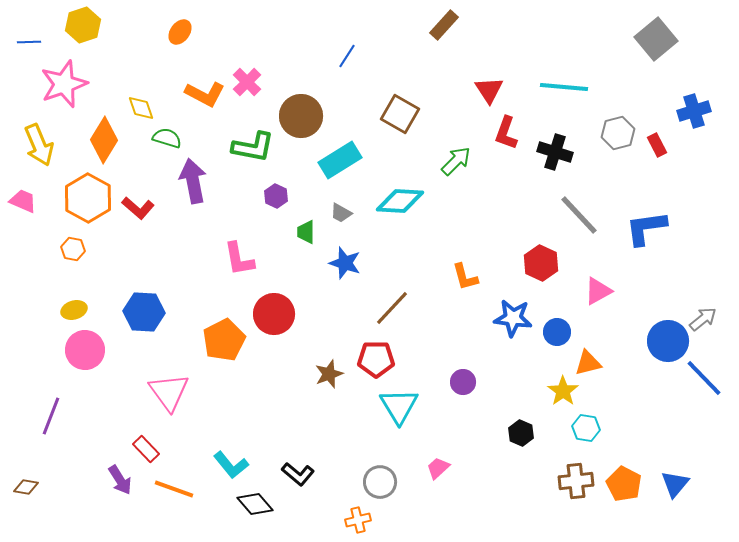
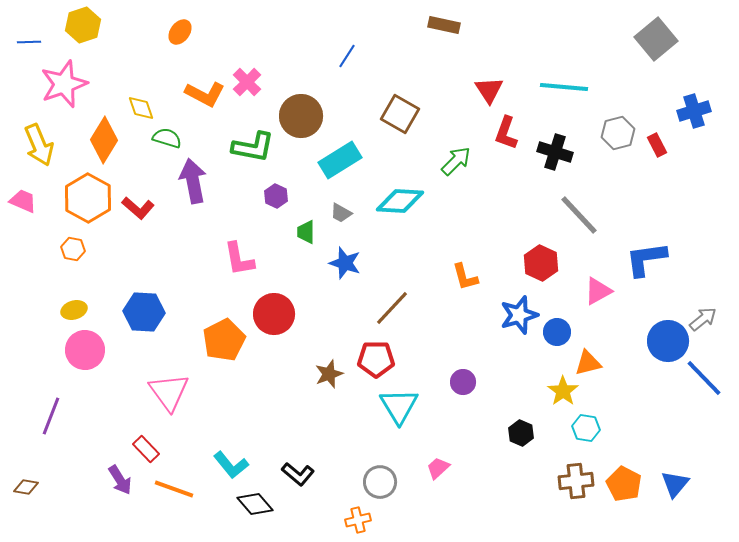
brown rectangle at (444, 25): rotated 60 degrees clockwise
blue L-shape at (646, 228): moved 31 px down
blue star at (513, 318): moved 6 px right, 3 px up; rotated 24 degrees counterclockwise
